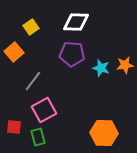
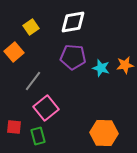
white diamond: moved 3 px left; rotated 12 degrees counterclockwise
purple pentagon: moved 1 px right, 3 px down
pink square: moved 2 px right, 2 px up; rotated 10 degrees counterclockwise
green rectangle: moved 1 px up
